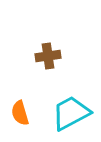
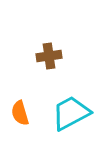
brown cross: moved 1 px right
